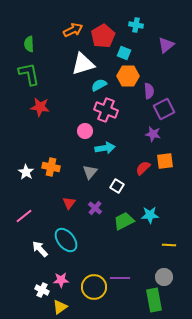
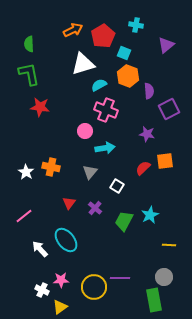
orange hexagon: rotated 20 degrees clockwise
purple square: moved 5 px right
purple star: moved 6 px left
cyan star: rotated 24 degrees counterclockwise
green trapezoid: rotated 35 degrees counterclockwise
